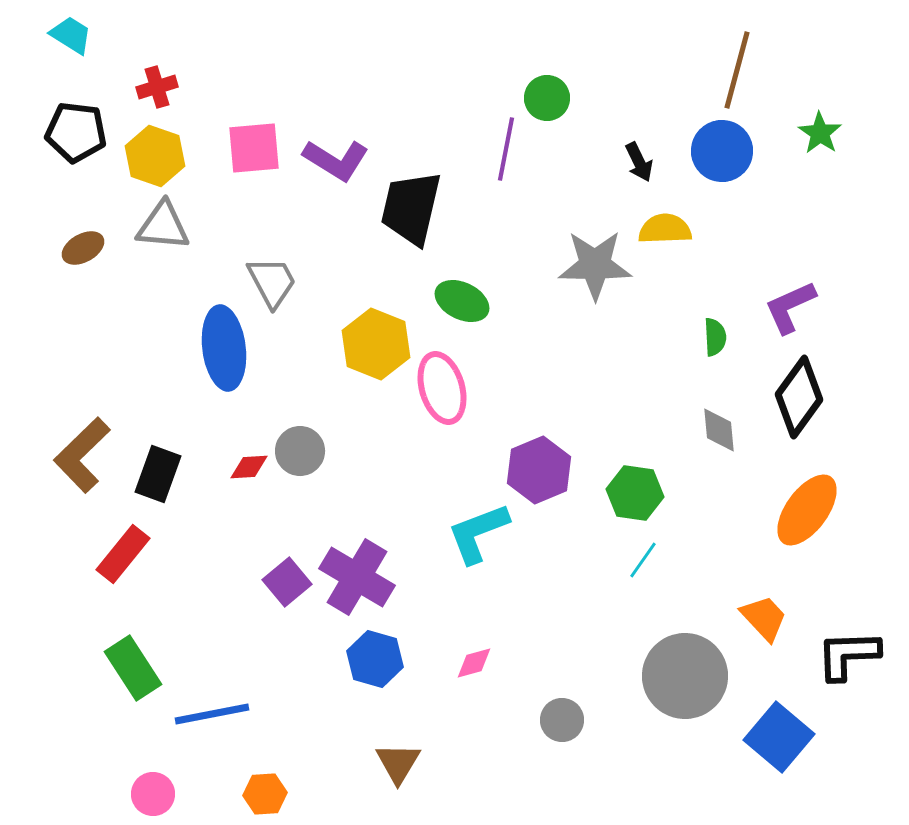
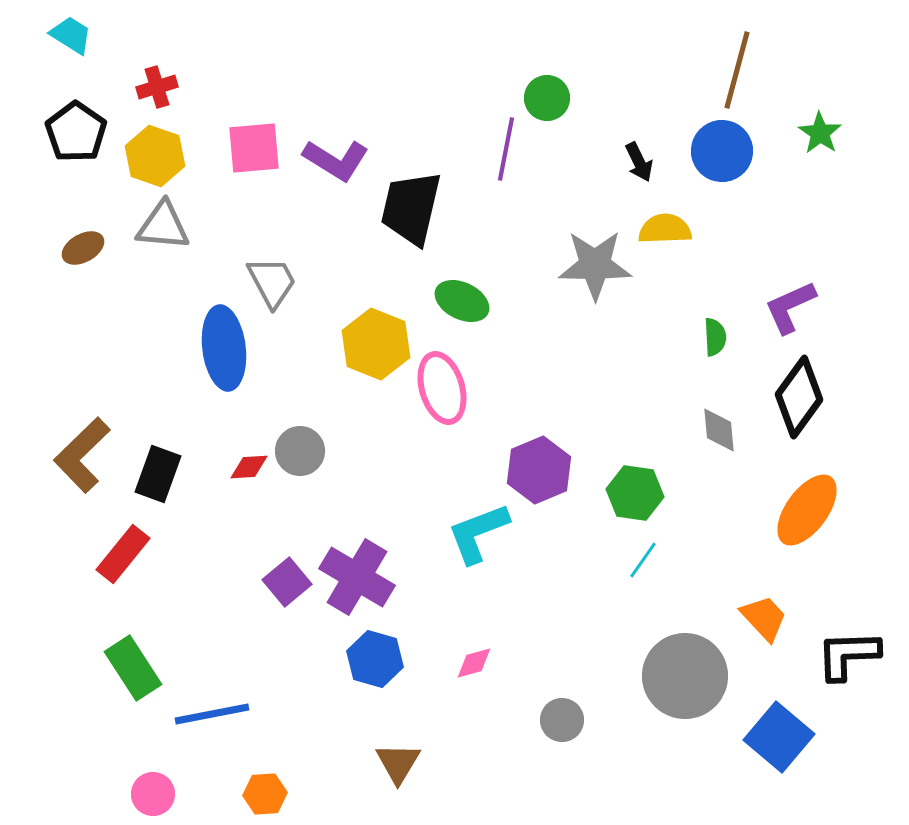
black pentagon at (76, 132): rotated 28 degrees clockwise
